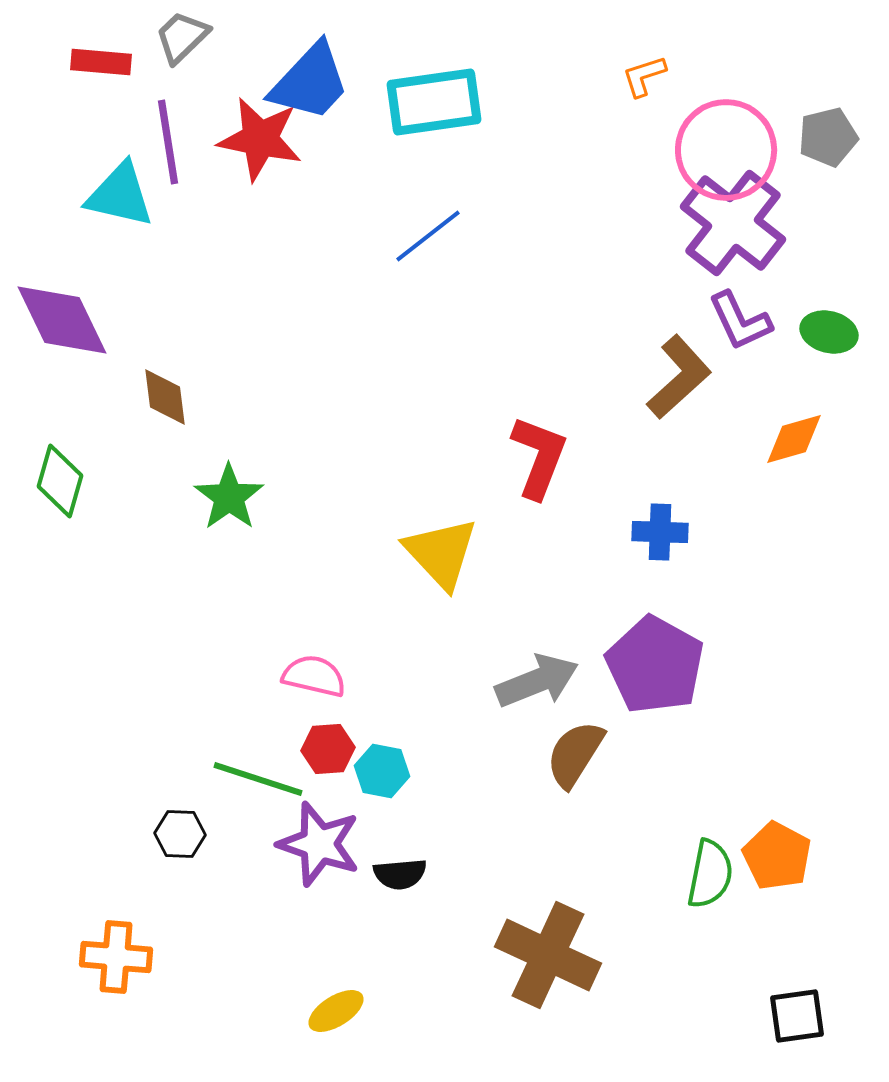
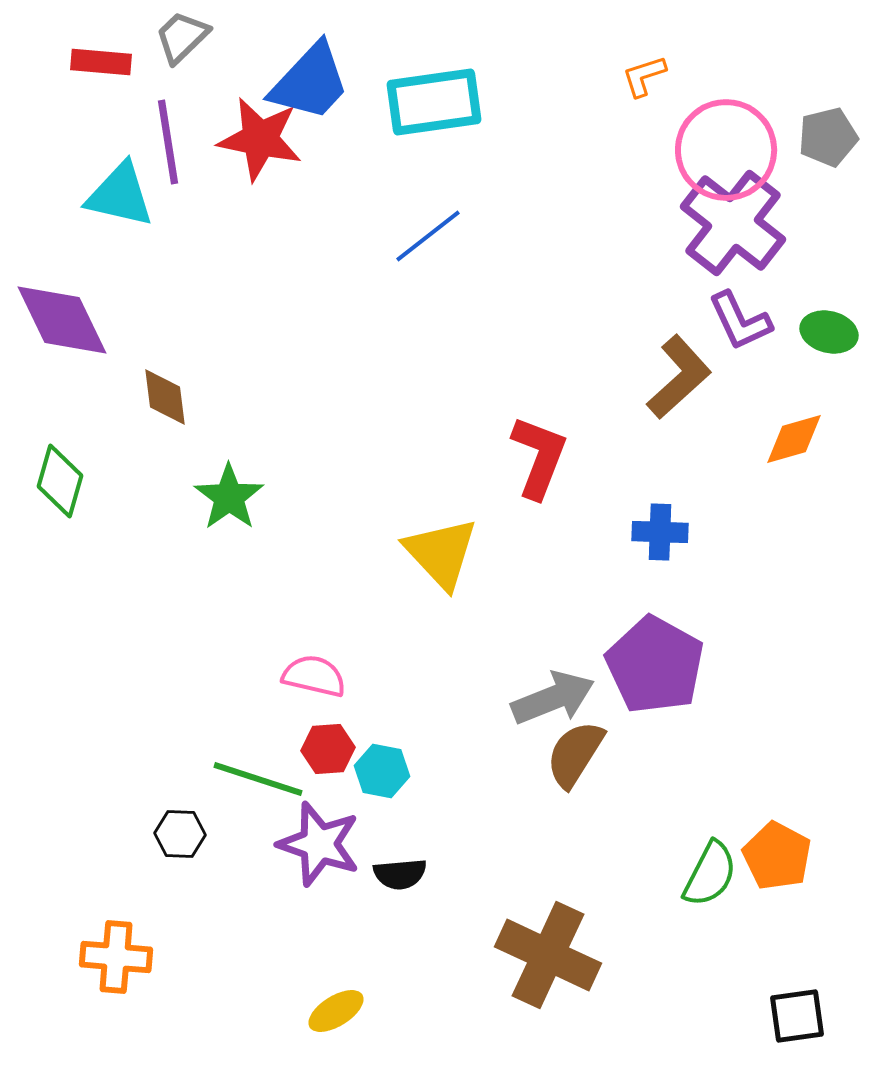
gray arrow: moved 16 px right, 17 px down
green semicircle: rotated 16 degrees clockwise
